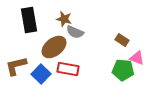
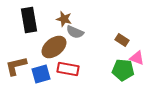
blue square: rotated 30 degrees clockwise
